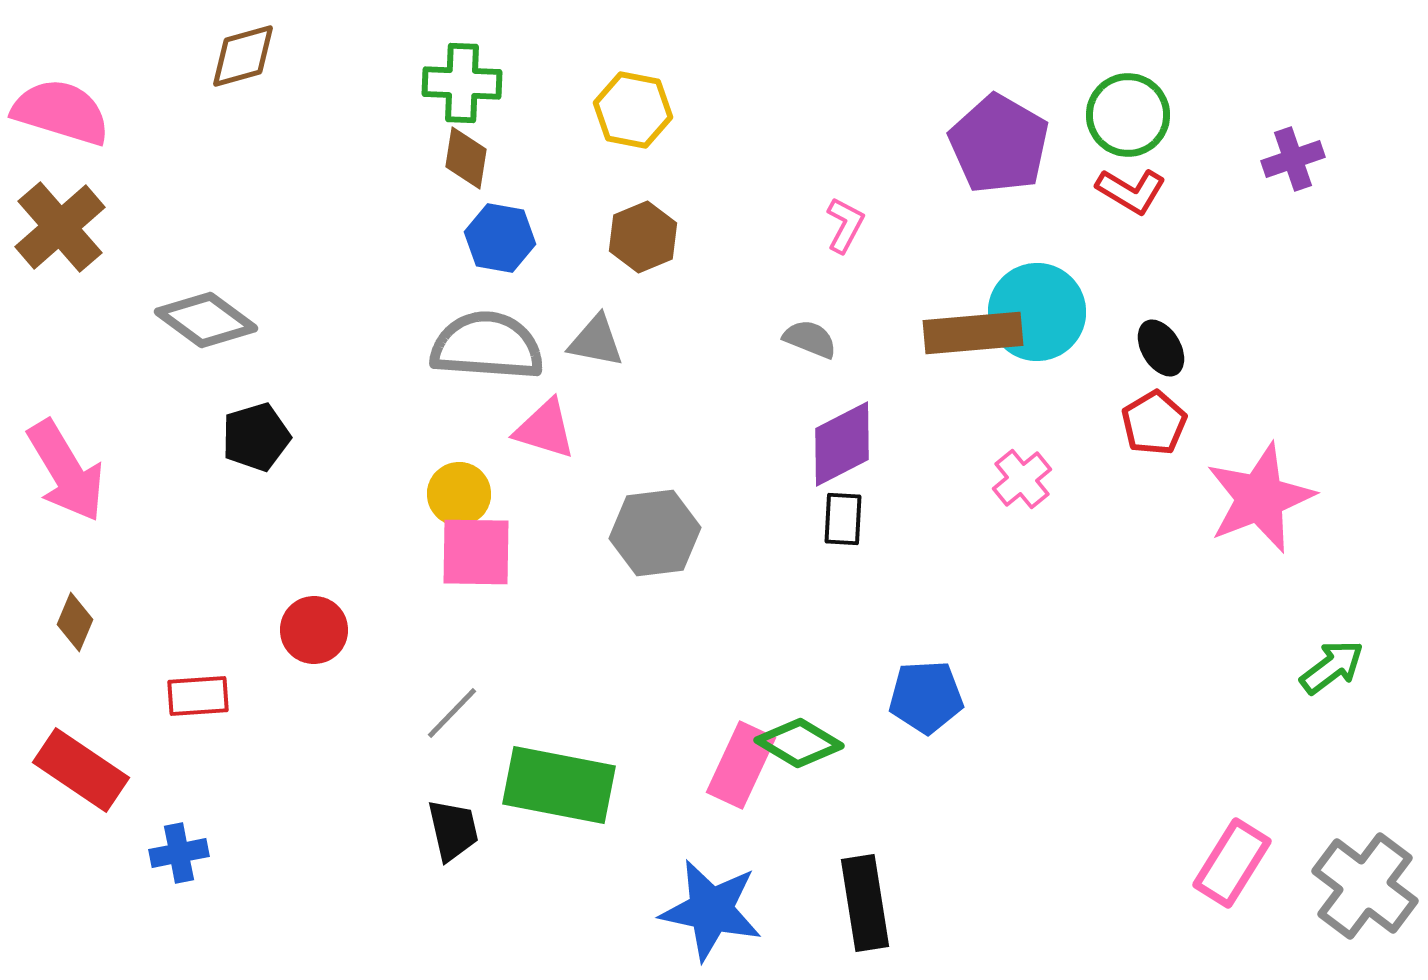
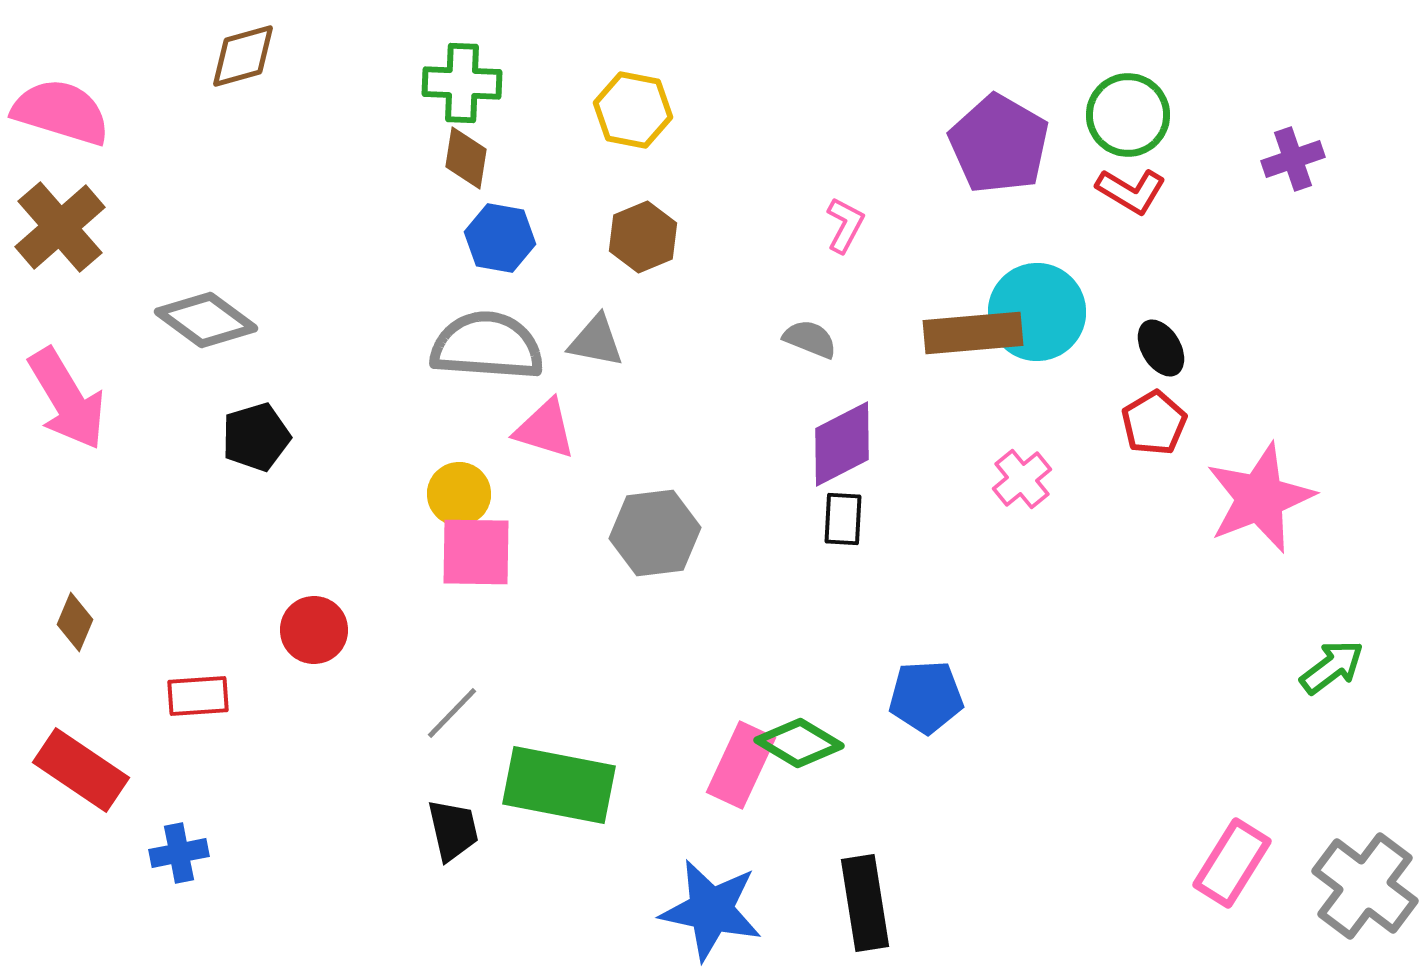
pink arrow at (66, 471): moved 1 px right, 72 px up
